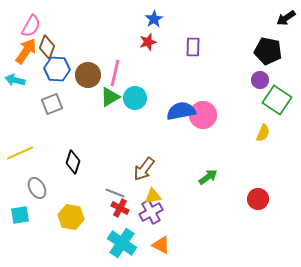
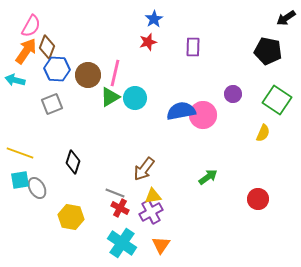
purple circle: moved 27 px left, 14 px down
yellow line: rotated 44 degrees clockwise
cyan square: moved 35 px up
orange triangle: rotated 36 degrees clockwise
